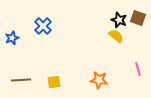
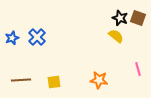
black star: moved 1 px right, 2 px up
blue cross: moved 6 px left, 11 px down
